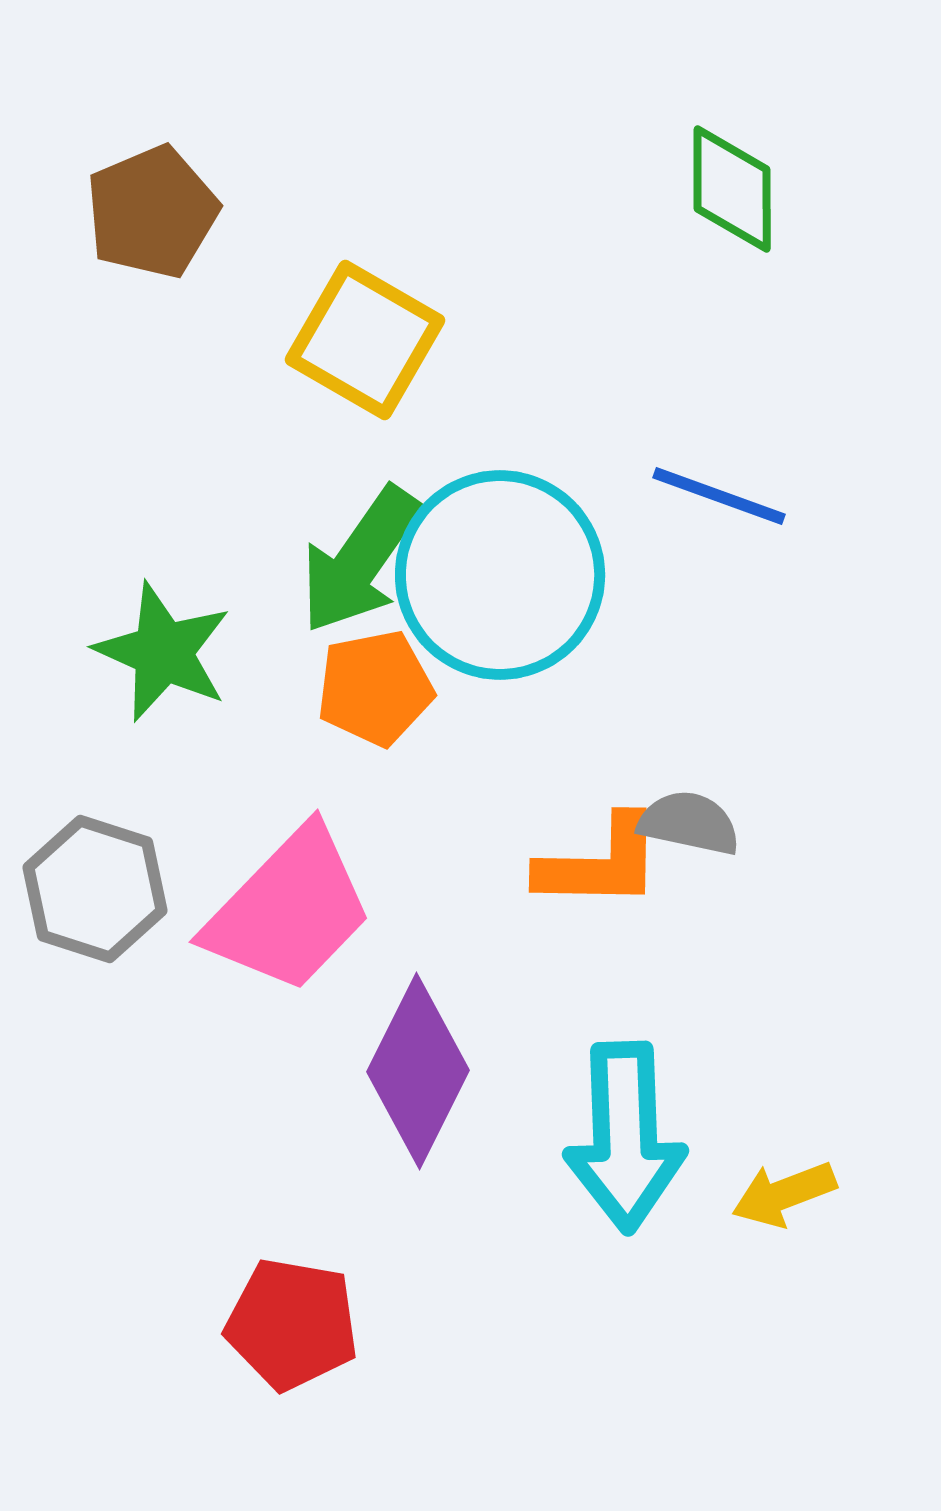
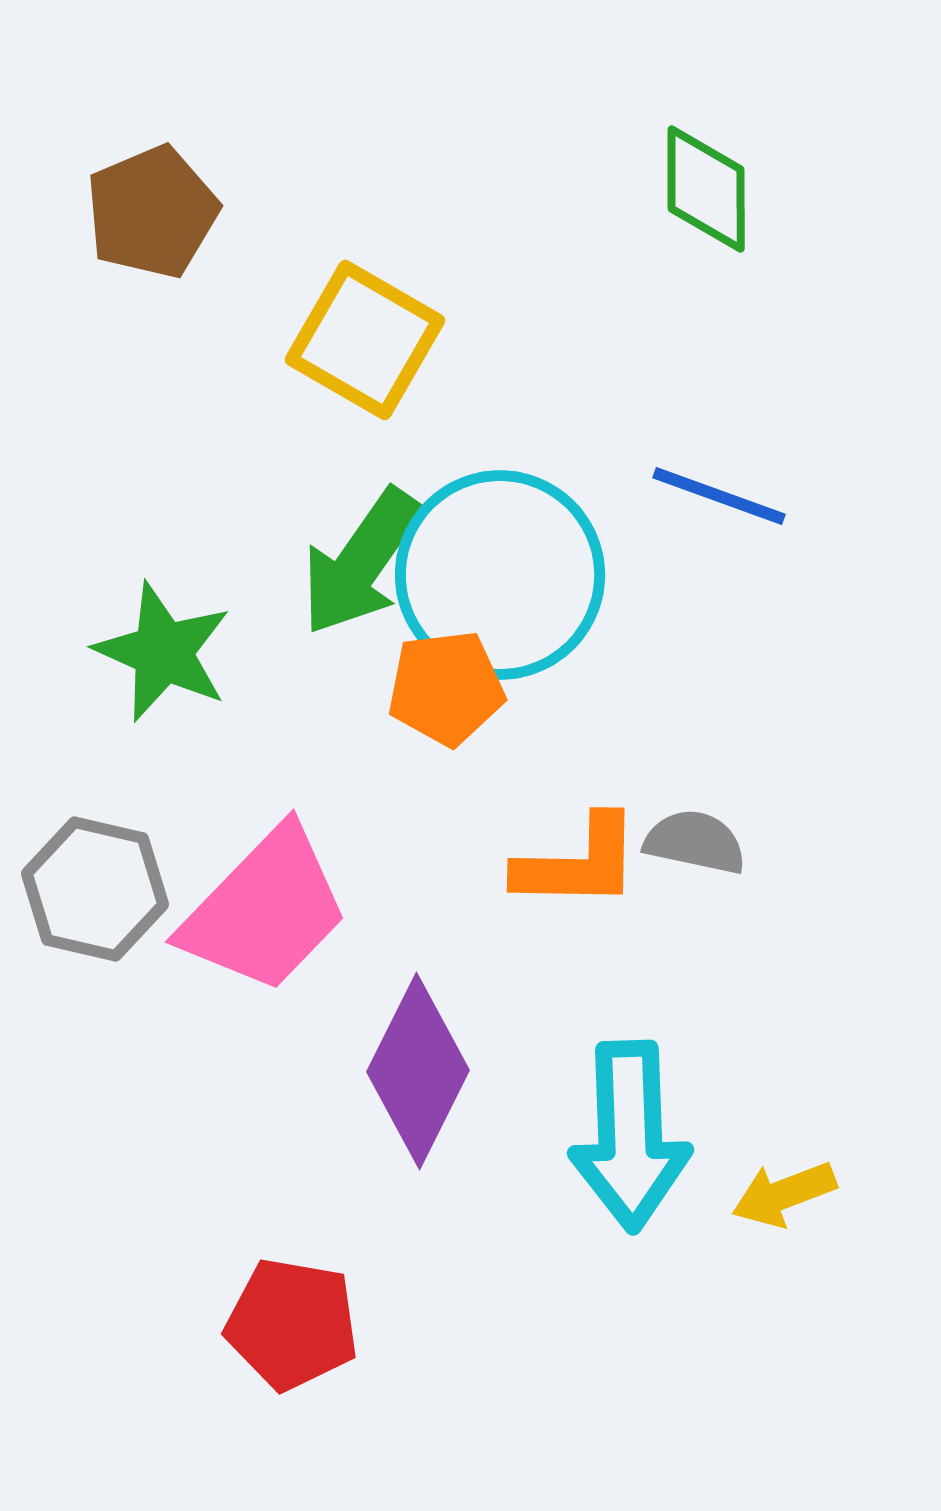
green diamond: moved 26 px left
green arrow: moved 1 px right, 2 px down
orange pentagon: moved 71 px right; rotated 4 degrees clockwise
gray semicircle: moved 6 px right, 19 px down
orange L-shape: moved 22 px left
gray hexagon: rotated 5 degrees counterclockwise
pink trapezoid: moved 24 px left
cyan arrow: moved 5 px right, 1 px up
